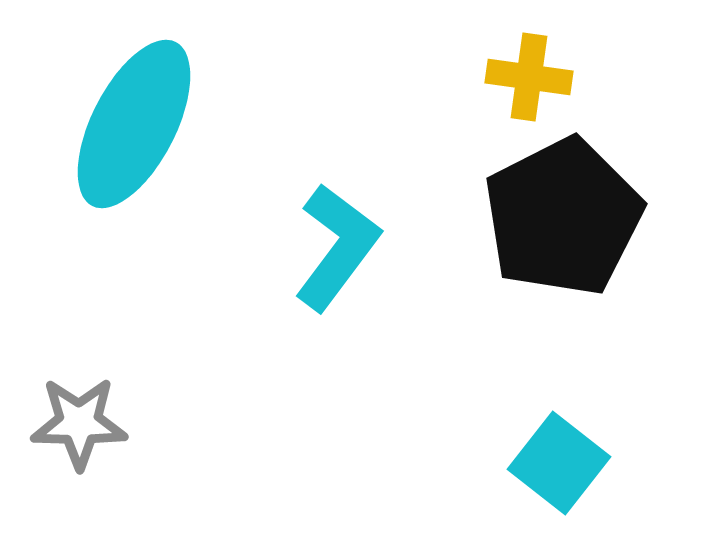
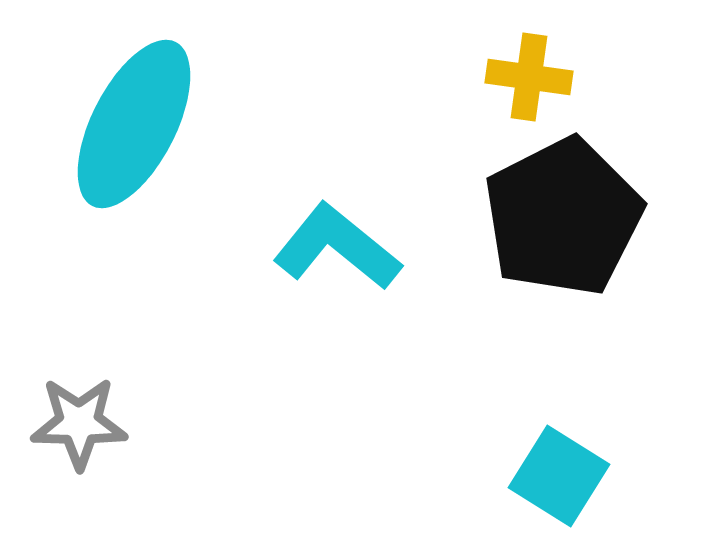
cyan L-shape: rotated 88 degrees counterclockwise
cyan square: moved 13 px down; rotated 6 degrees counterclockwise
